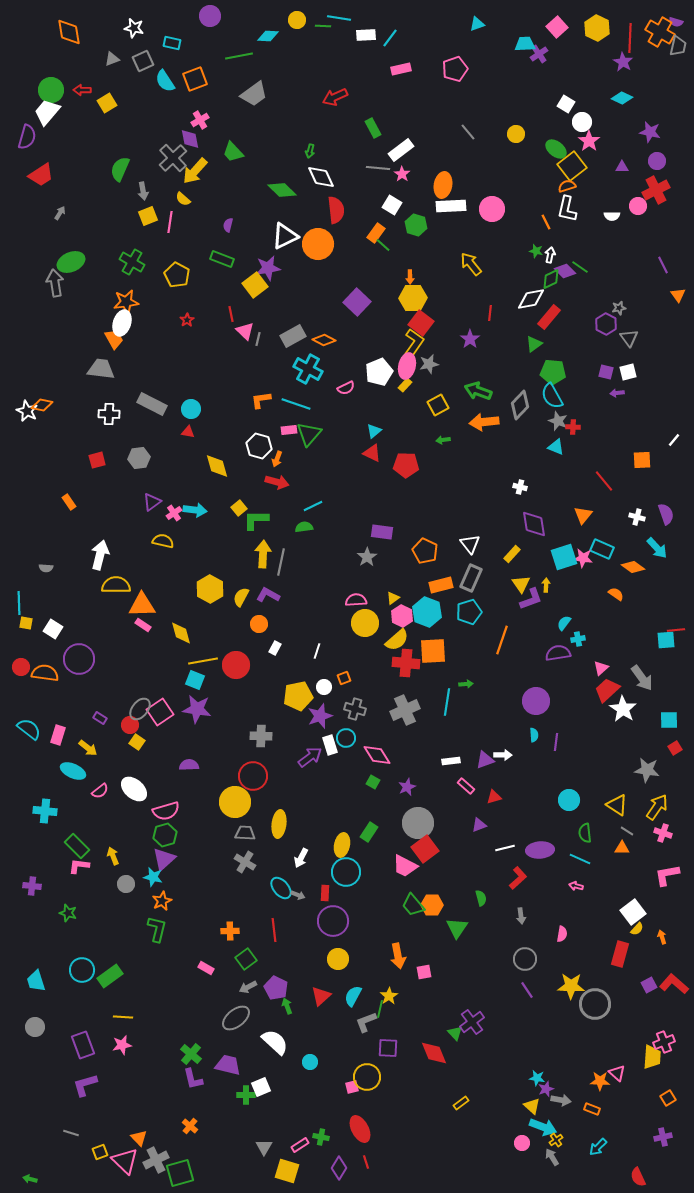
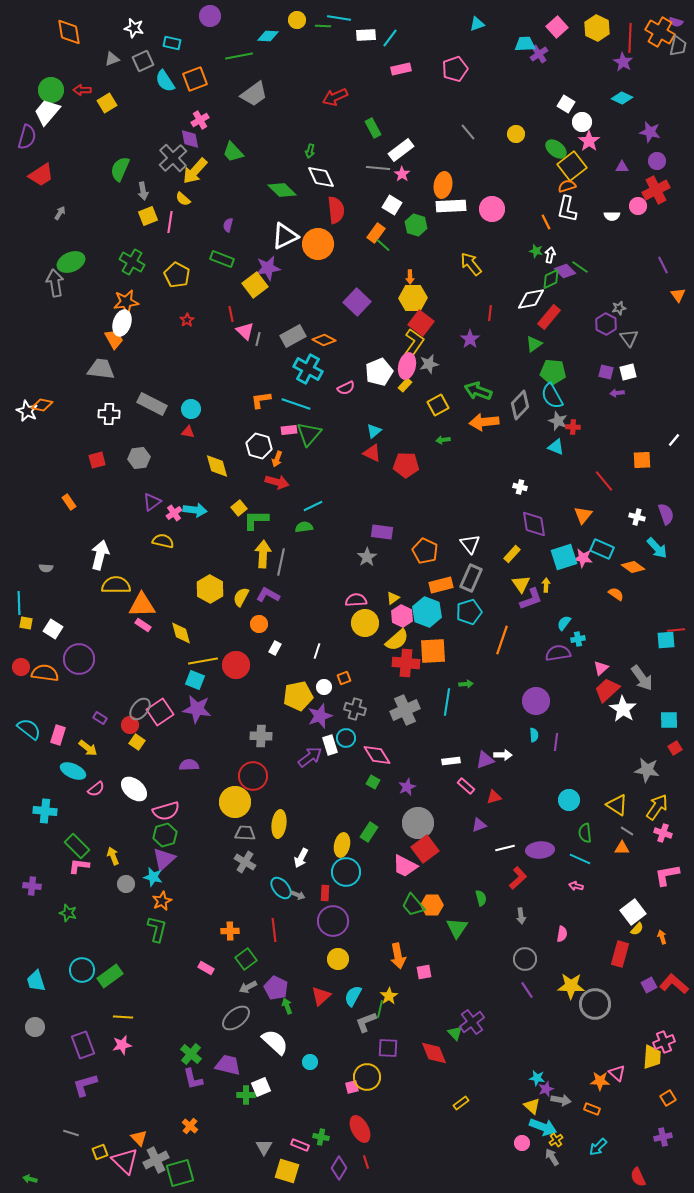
pink semicircle at (100, 791): moved 4 px left, 2 px up
pink rectangle at (300, 1145): rotated 54 degrees clockwise
